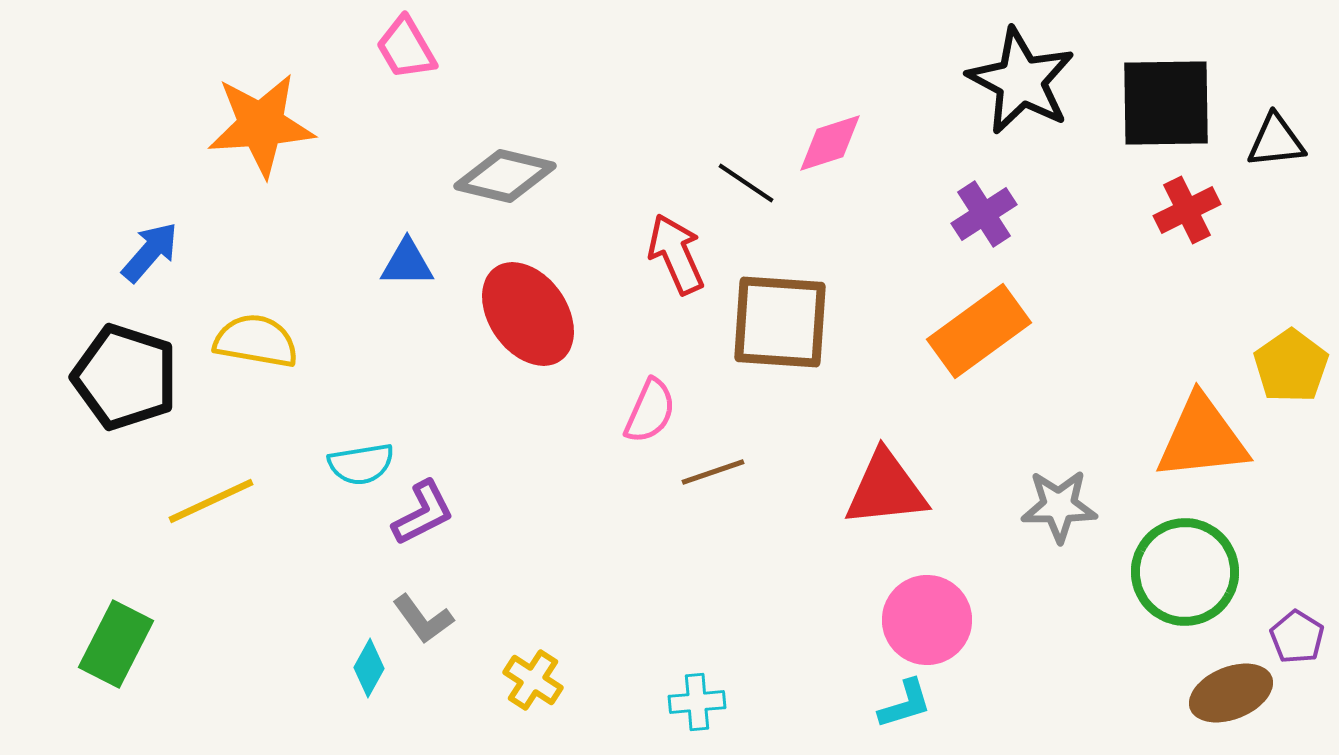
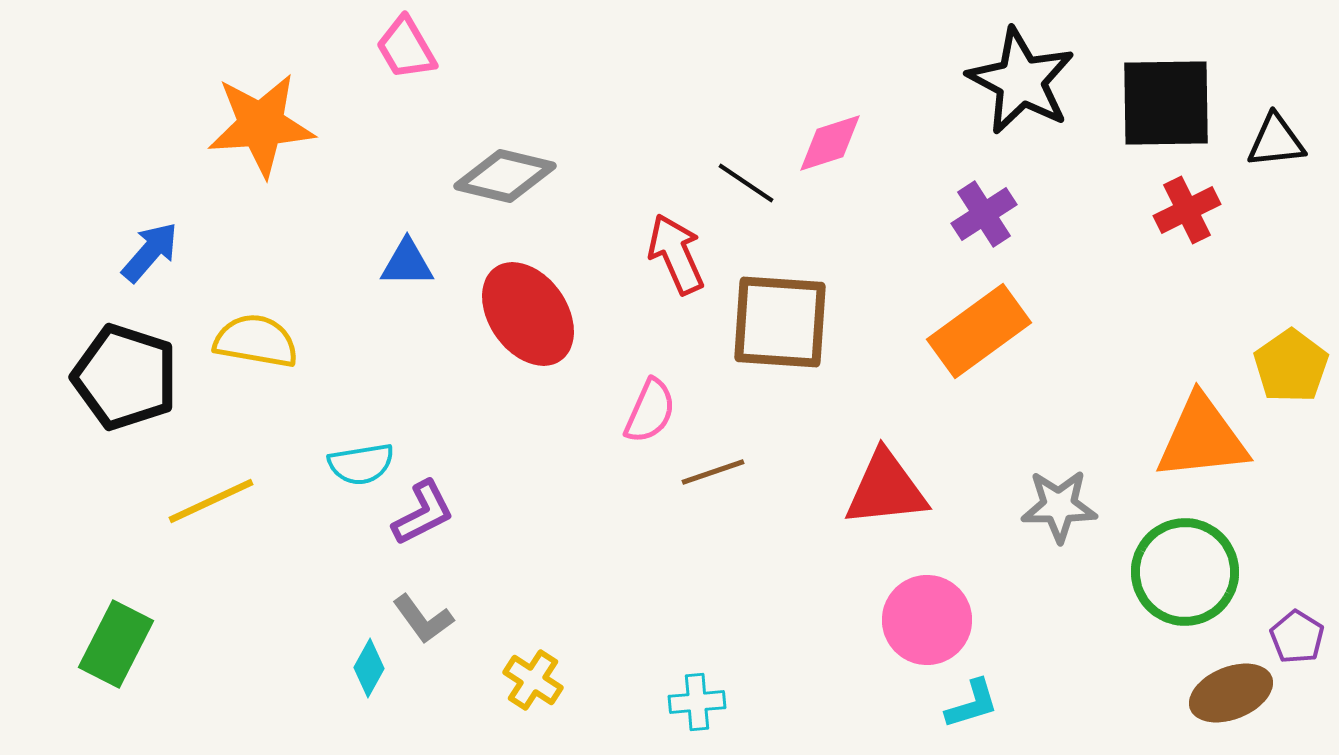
cyan L-shape: moved 67 px right
